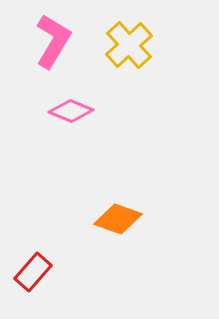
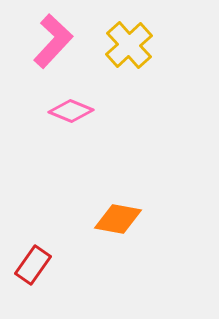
pink L-shape: rotated 12 degrees clockwise
orange diamond: rotated 9 degrees counterclockwise
red rectangle: moved 7 px up; rotated 6 degrees counterclockwise
